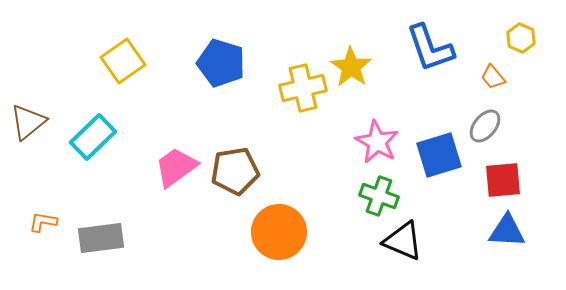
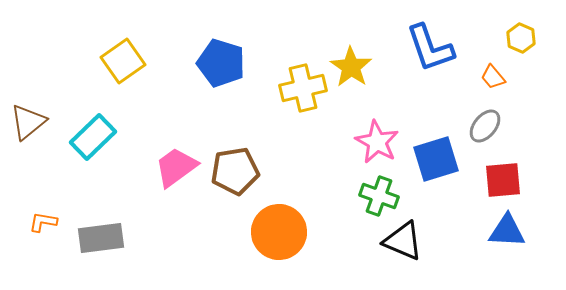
blue square: moved 3 px left, 4 px down
